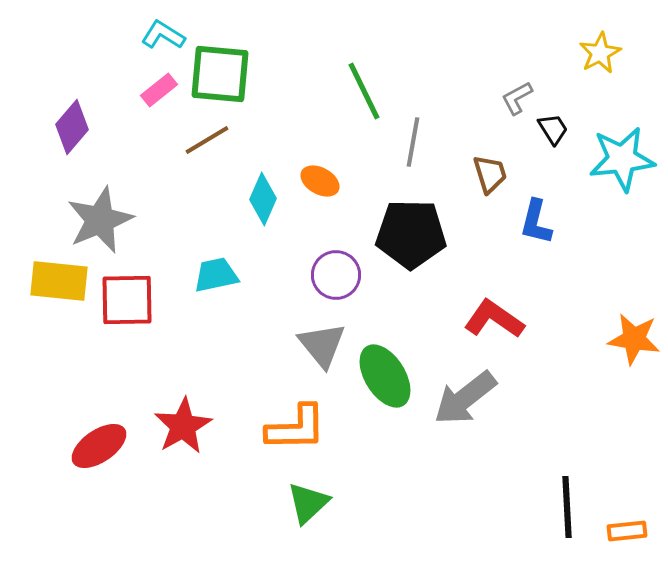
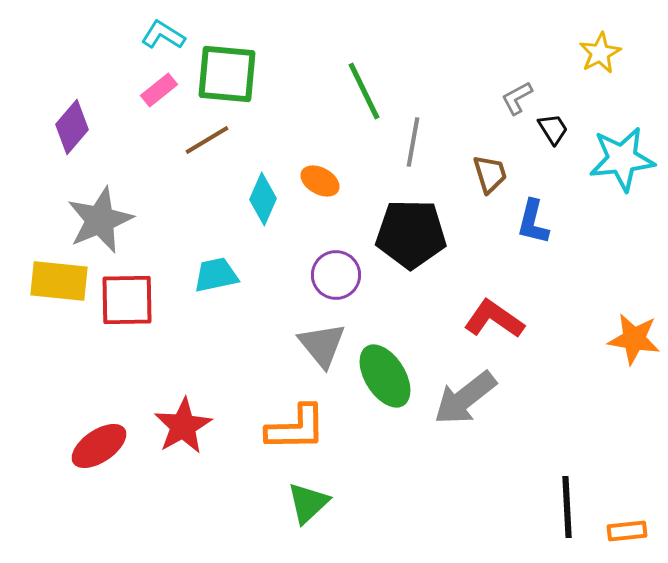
green square: moved 7 px right
blue L-shape: moved 3 px left
